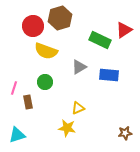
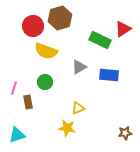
red triangle: moved 1 px left, 1 px up
